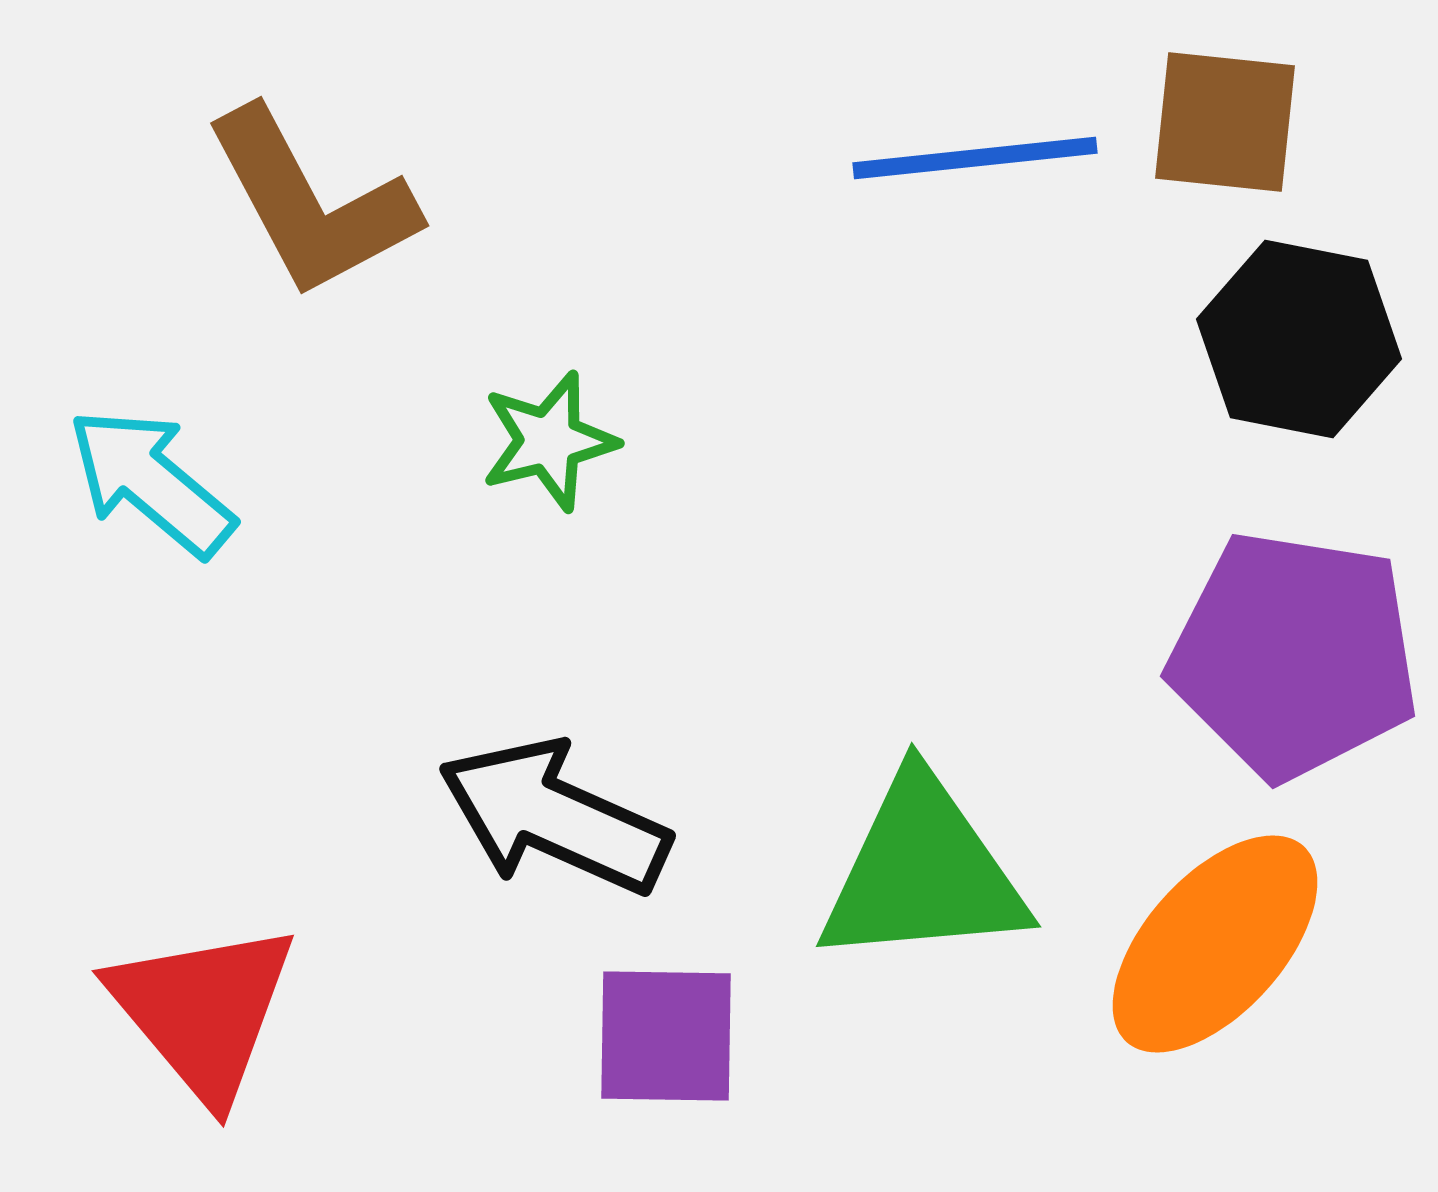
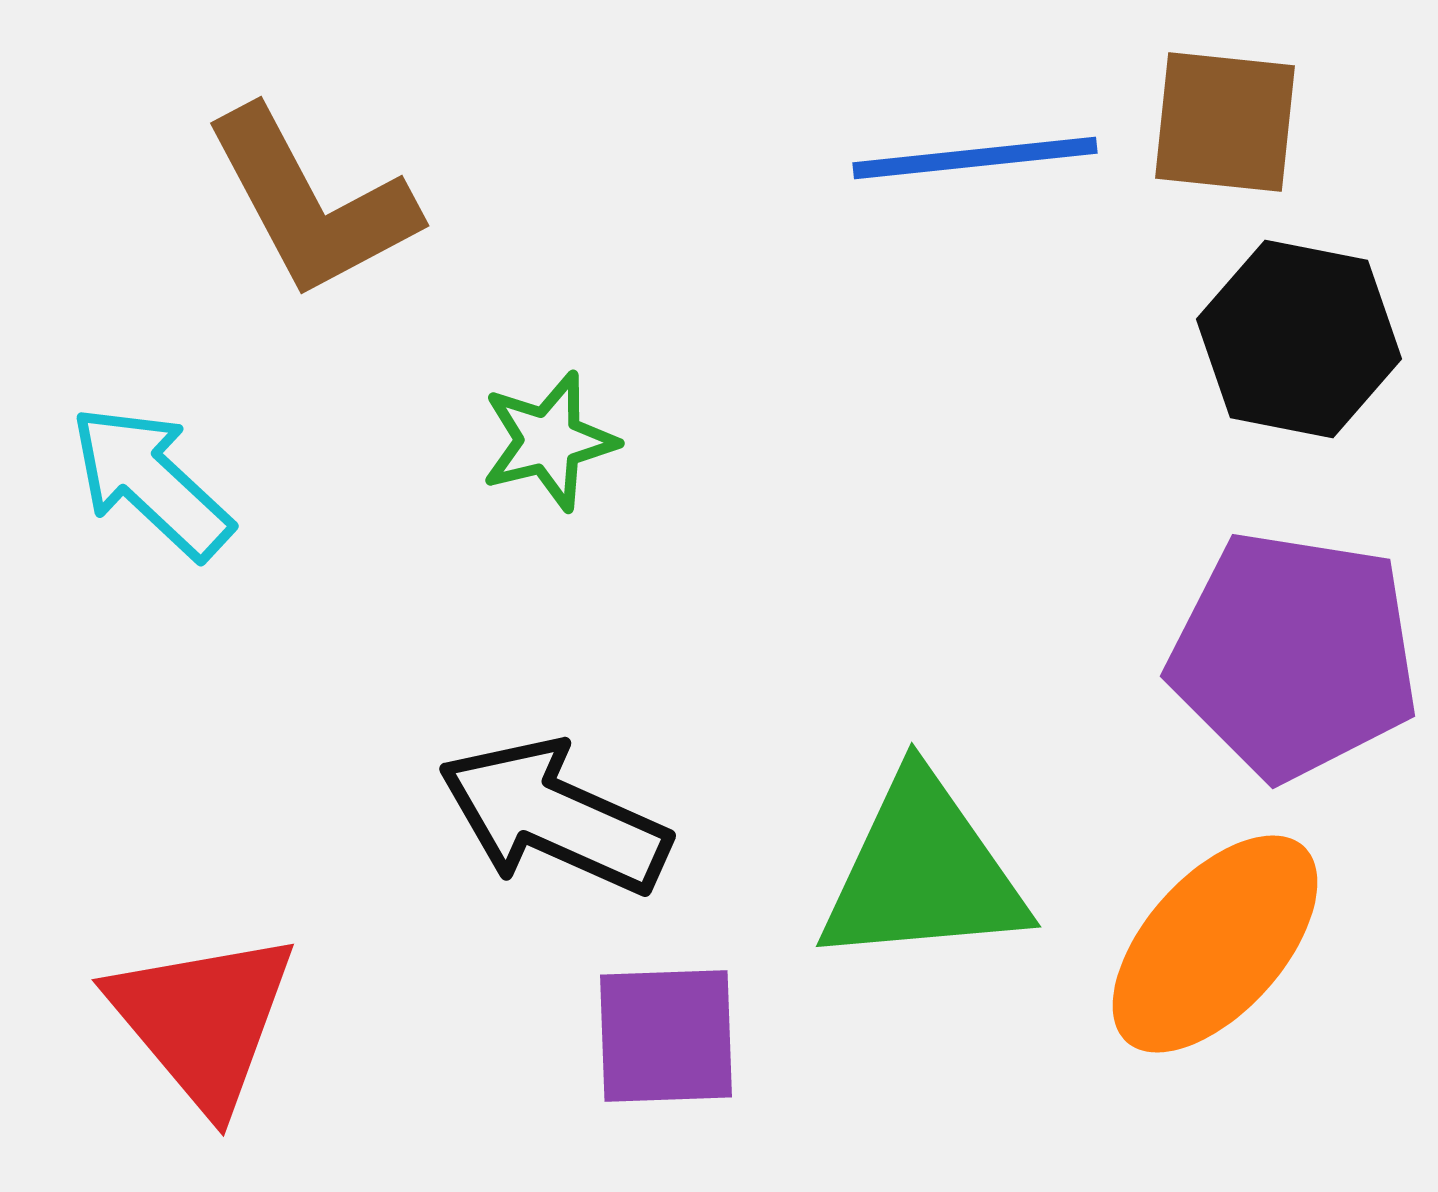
cyan arrow: rotated 3 degrees clockwise
red triangle: moved 9 px down
purple square: rotated 3 degrees counterclockwise
